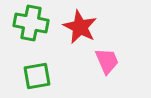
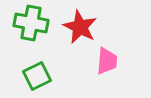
pink trapezoid: rotated 28 degrees clockwise
green square: rotated 16 degrees counterclockwise
